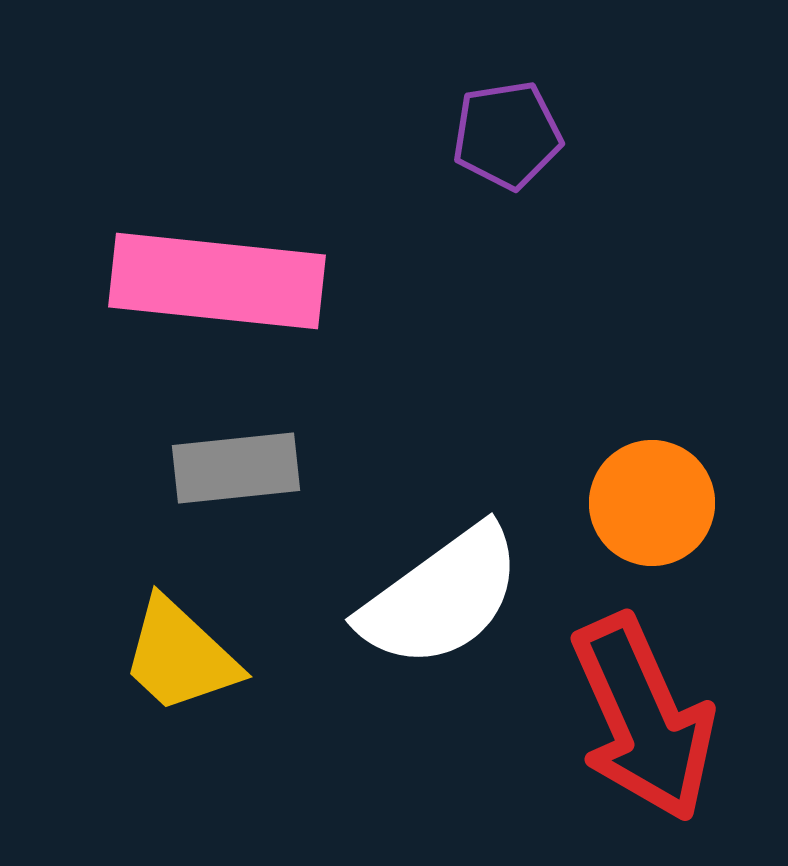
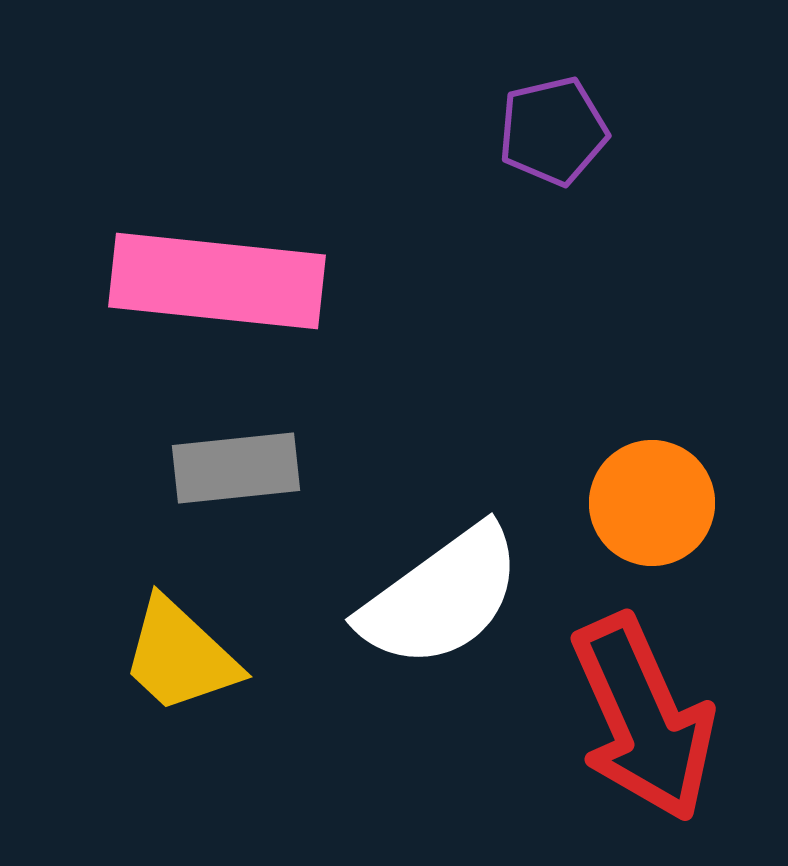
purple pentagon: moved 46 px right, 4 px up; rotated 4 degrees counterclockwise
